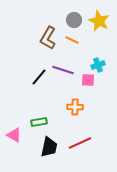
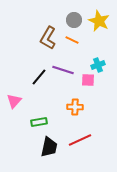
pink triangle: moved 34 px up; rotated 42 degrees clockwise
red line: moved 3 px up
